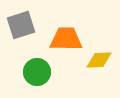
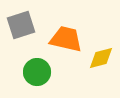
orange trapezoid: rotated 12 degrees clockwise
yellow diamond: moved 2 px right, 2 px up; rotated 12 degrees counterclockwise
